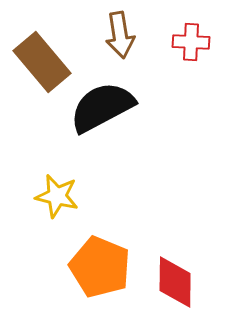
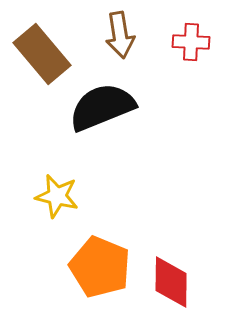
brown rectangle: moved 8 px up
black semicircle: rotated 6 degrees clockwise
red diamond: moved 4 px left
